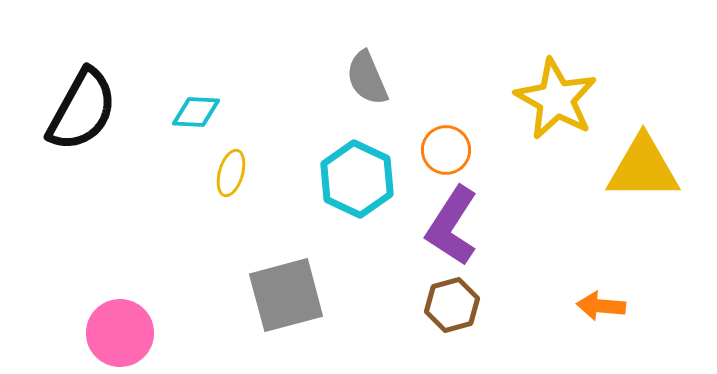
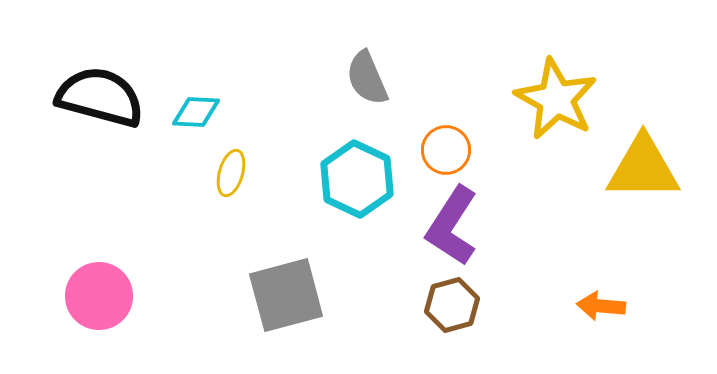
black semicircle: moved 18 px right, 13 px up; rotated 104 degrees counterclockwise
pink circle: moved 21 px left, 37 px up
